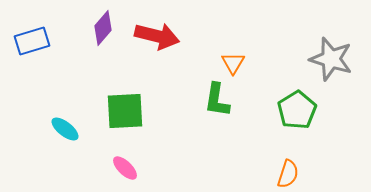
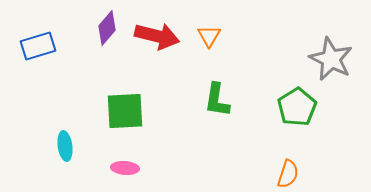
purple diamond: moved 4 px right
blue rectangle: moved 6 px right, 5 px down
gray star: rotated 9 degrees clockwise
orange triangle: moved 24 px left, 27 px up
green pentagon: moved 3 px up
cyan ellipse: moved 17 px down; rotated 44 degrees clockwise
pink ellipse: rotated 40 degrees counterclockwise
